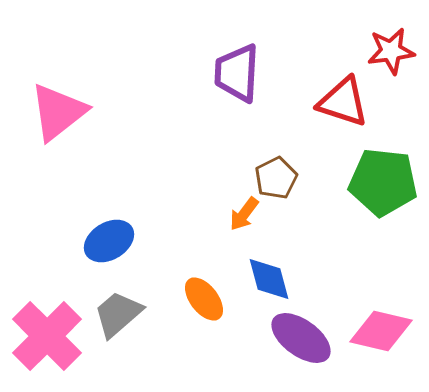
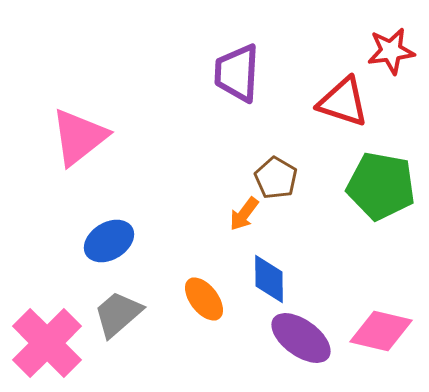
pink triangle: moved 21 px right, 25 px down
brown pentagon: rotated 15 degrees counterclockwise
green pentagon: moved 2 px left, 4 px down; rotated 4 degrees clockwise
blue diamond: rotated 15 degrees clockwise
pink cross: moved 7 px down
